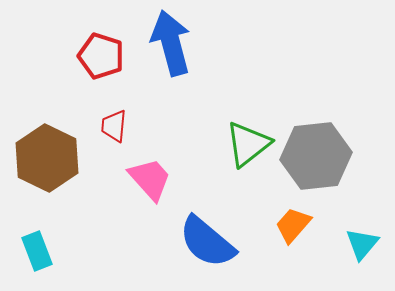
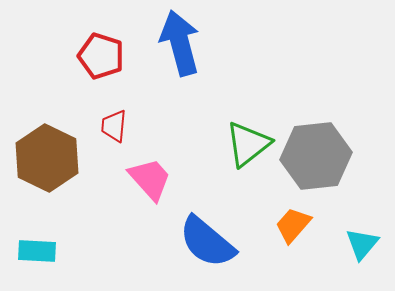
blue arrow: moved 9 px right
cyan rectangle: rotated 66 degrees counterclockwise
